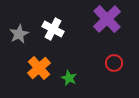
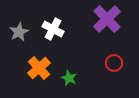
gray star: moved 2 px up
